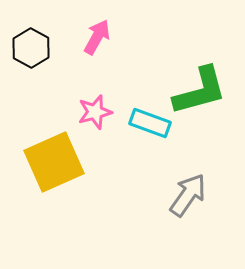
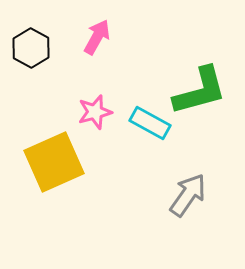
cyan rectangle: rotated 9 degrees clockwise
